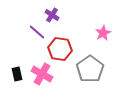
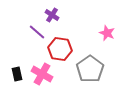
pink star: moved 4 px right; rotated 21 degrees counterclockwise
